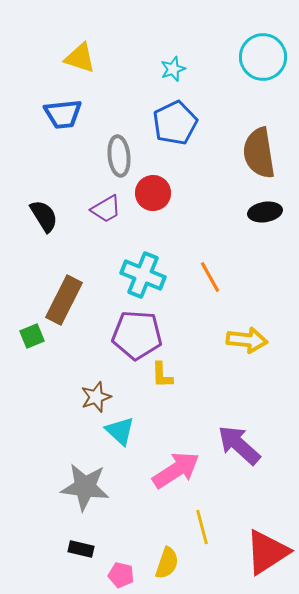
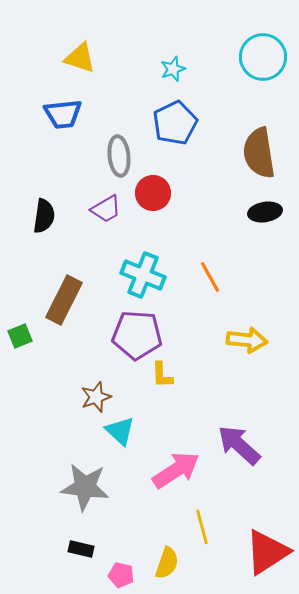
black semicircle: rotated 40 degrees clockwise
green square: moved 12 px left
